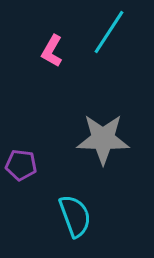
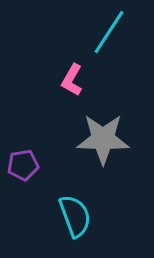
pink L-shape: moved 20 px right, 29 px down
purple pentagon: moved 2 px right; rotated 16 degrees counterclockwise
